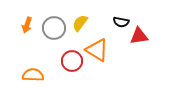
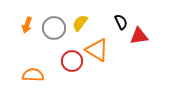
black semicircle: rotated 126 degrees counterclockwise
